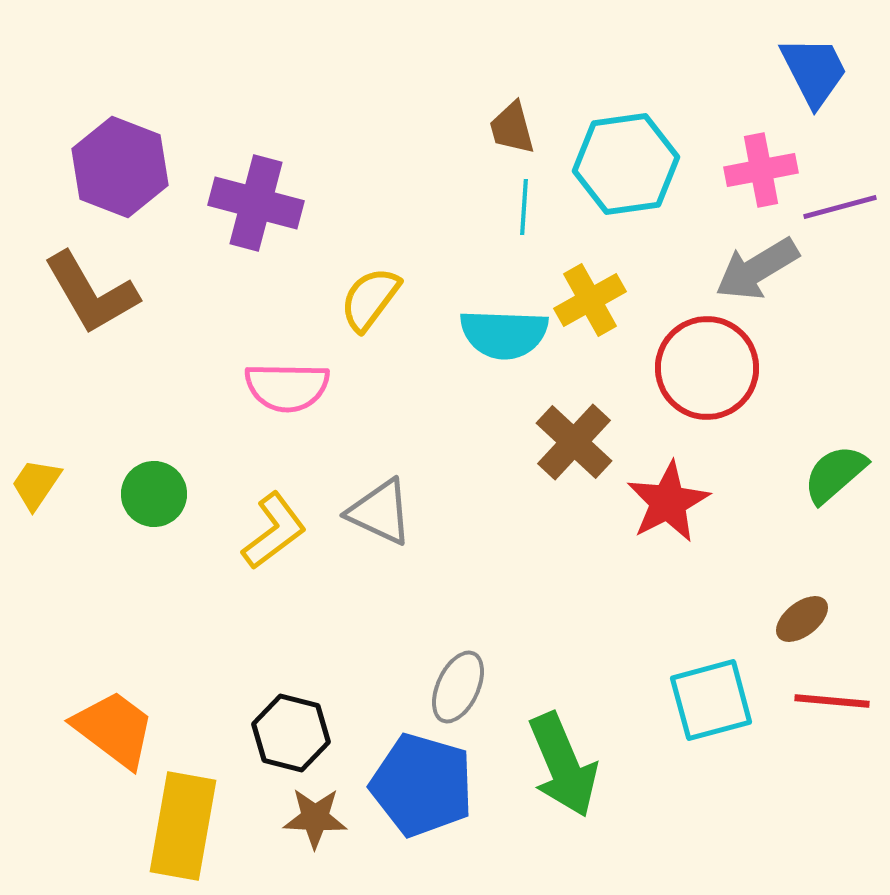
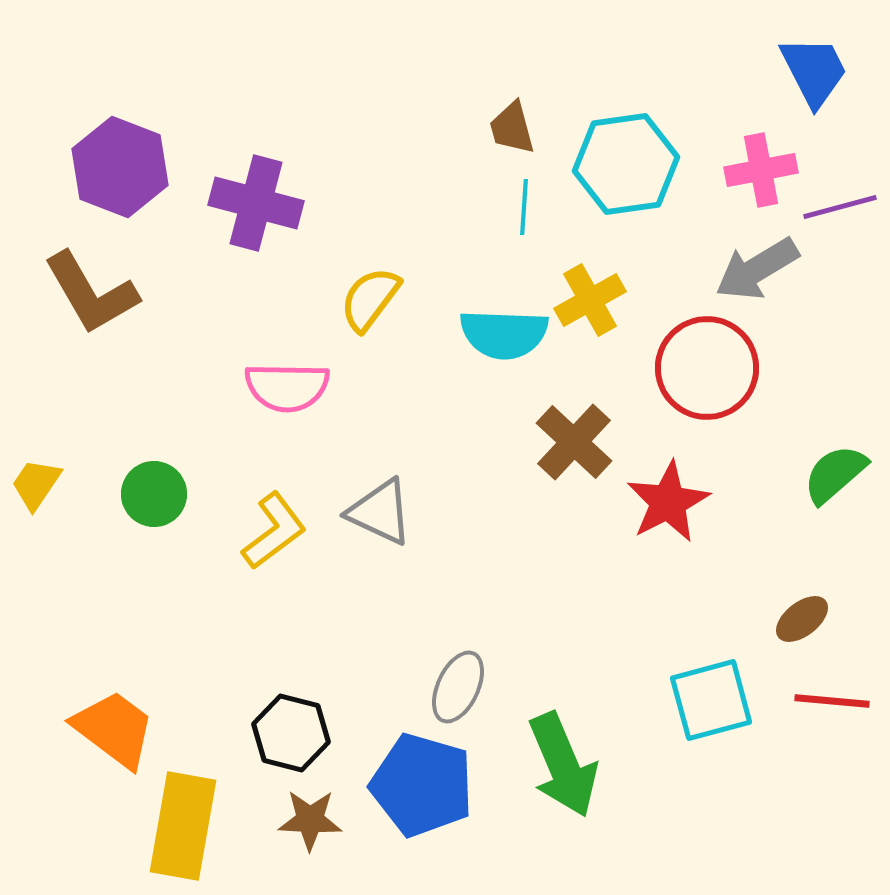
brown star: moved 5 px left, 2 px down
